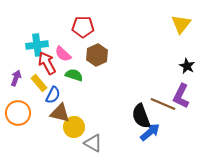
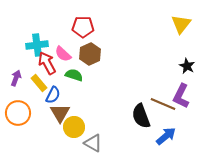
brown hexagon: moved 7 px left, 1 px up
brown triangle: rotated 45 degrees clockwise
blue arrow: moved 16 px right, 4 px down
